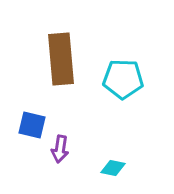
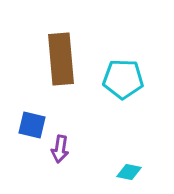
cyan diamond: moved 16 px right, 4 px down
